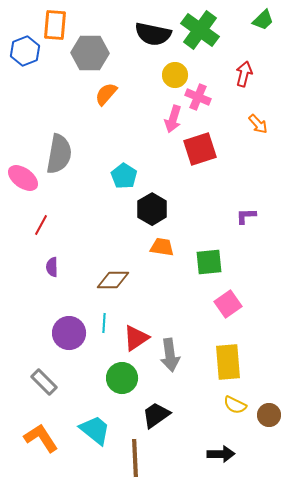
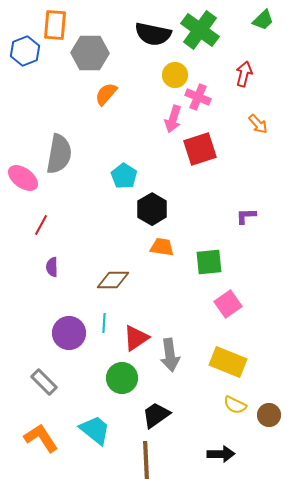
yellow rectangle: rotated 63 degrees counterclockwise
brown line: moved 11 px right, 2 px down
